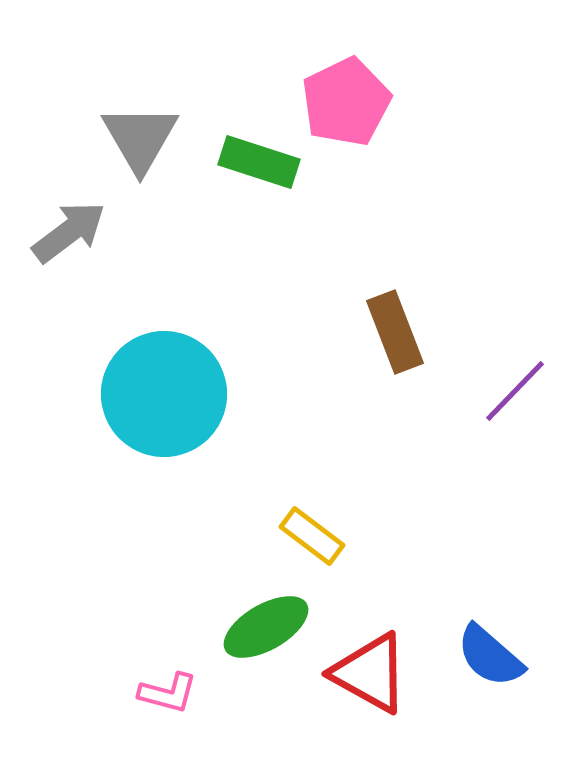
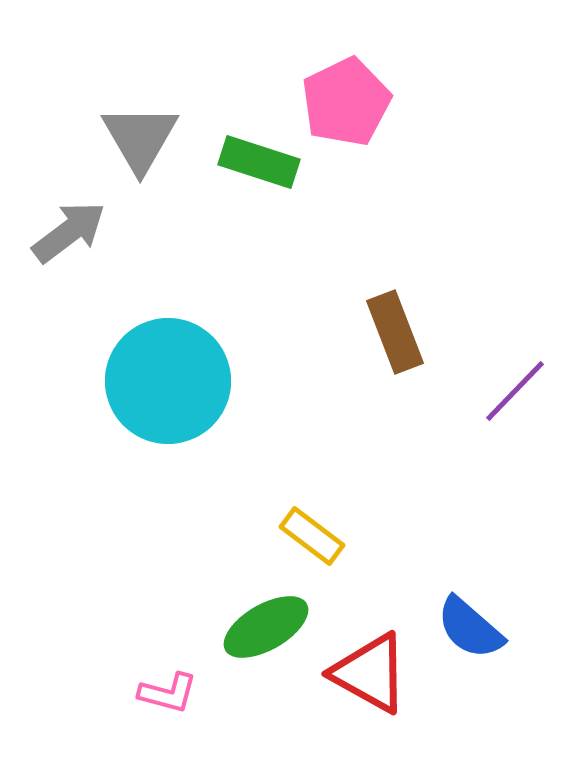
cyan circle: moved 4 px right, 13 px up
blue semicircle: moved 20 px left, 28 px up
